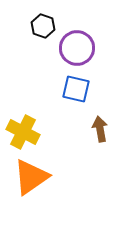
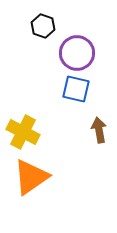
purple circle: moved 5 px down
brown arrow: moved 1 px left, 1 px down
